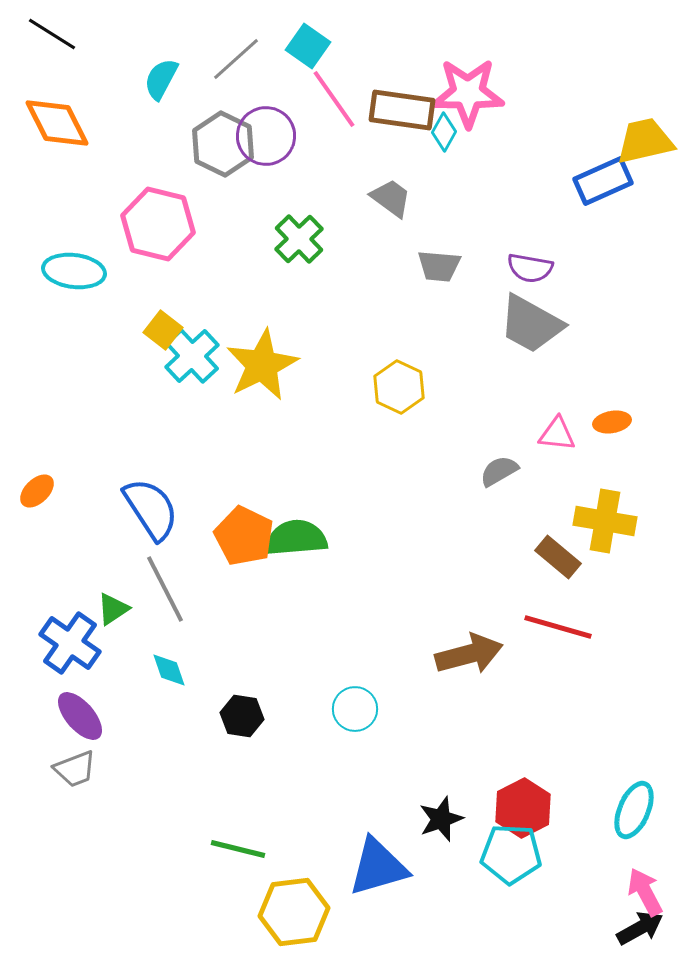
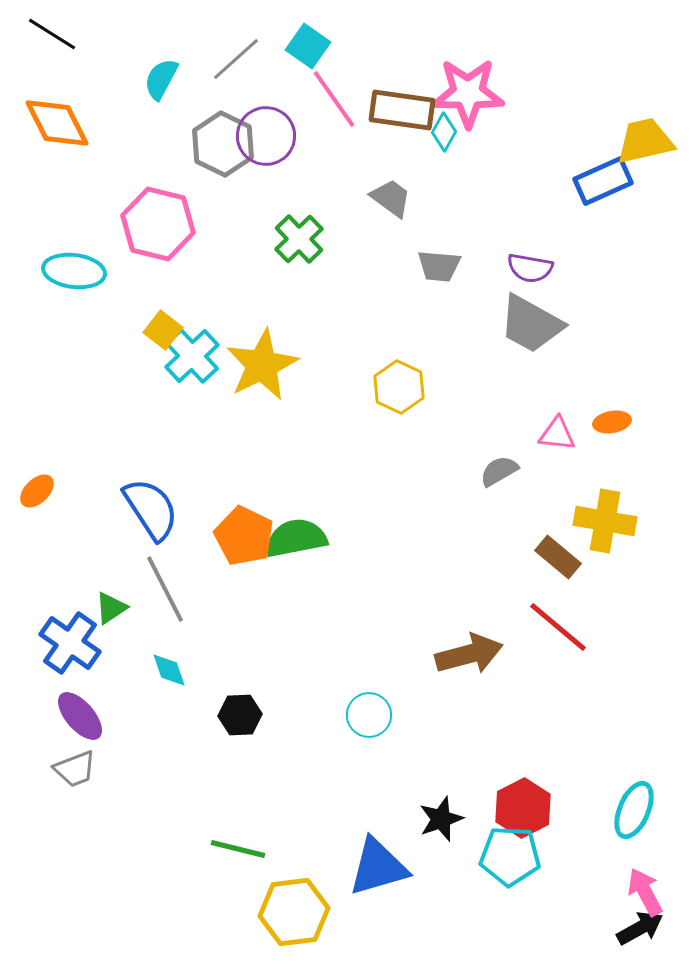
green semicircle at (296, 538): rotated 6 degrees counterclockwise
green triangle at (113, 609): moved 2 px left, 1 px up
red line at (558, 627): rotated 24 degrees clockwise
cyan circle at (355, 709): moved 14 px right, 6 px down
black hexagon at (242, 716): moved 2 px left, 1 px up; rotated 12 degrees counterclockwise
cyan pentagon at (511, 854): moved 1 px left, 2 px down
